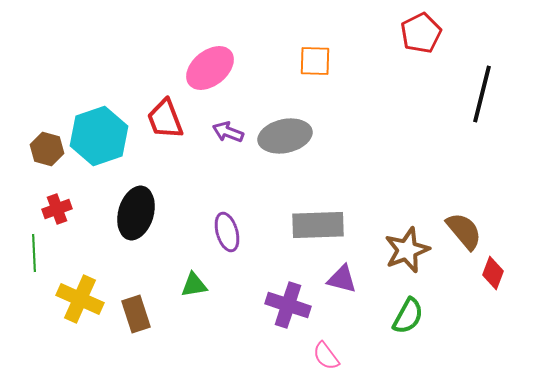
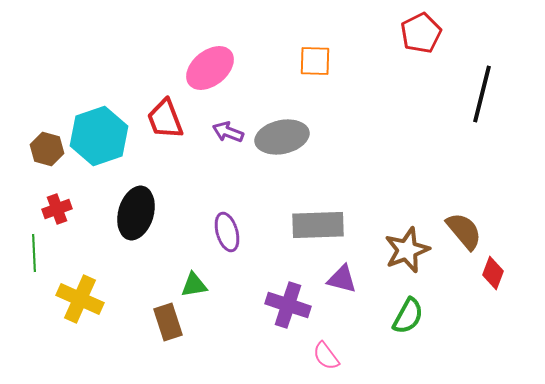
gray ellipse: moved 3 px left, 1 px down
brown rectangle: moved 32 px right, 8 px down
